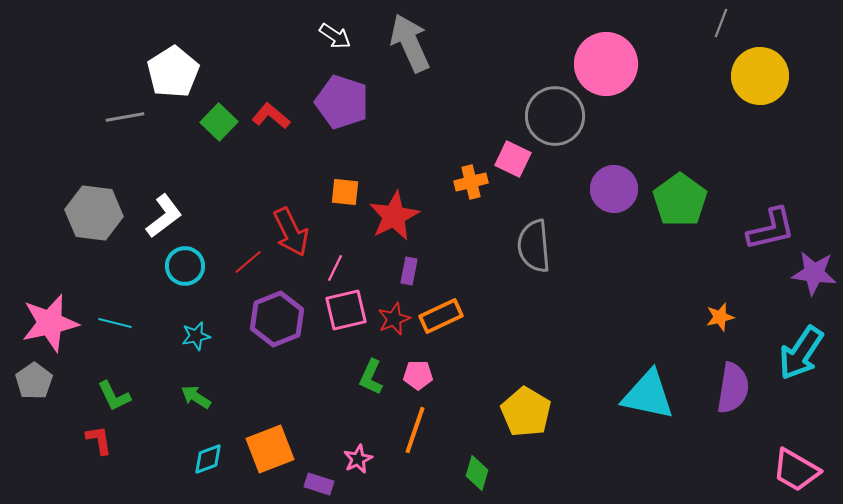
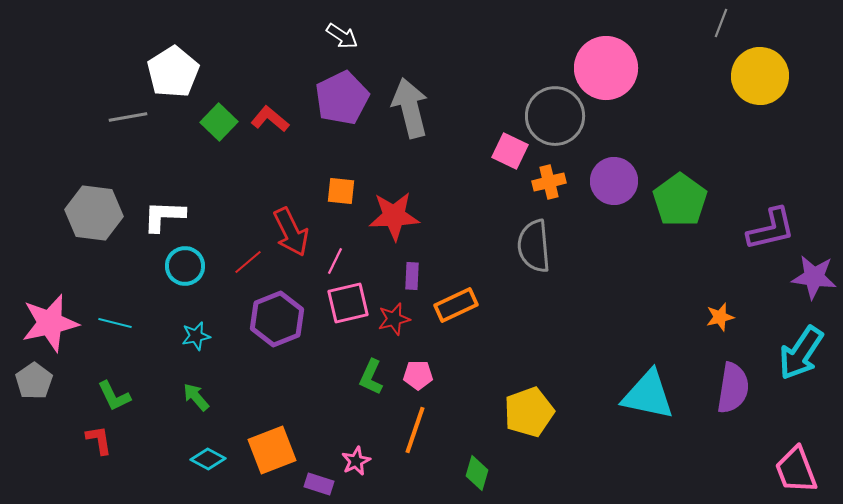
white arrow at (335, 36): moved 7 px right
gray arrow at (410, 43): moved 65 px down; rotated 10 degrees clockwise
pink circle at (606, 64): moved 4 px down
purple pentagon at (342, 102): moved 4 px up; rotated 28 degrees clockwise
red L-shape at (271, 116): moved 1 px left, 3 px down
gray line at (125, 117): moved 3 px right
pink square at (513, 159): moved 3 px left, 8 px up
orange cross at (471, 182): moved 78 px right
purple circle at (614, 189): moved 8 px up
orange square at (345, 192): moved 4 px left, 1 px up
white L-shape at (164, 216): rotated 141 degrees counterclockwise
red star at (394, 216): rotated 24 degrees clockwise
pink line at (335, 268): moved 7 px up
purple rectangle at (409, 271): moved 3 px right, 5 px down; rotated 8 degrees counterclockwise
purple star at (814, 273): moved 4 px down
pink square at (346, 310): moved 2 px right, 7 px up
orange rectangle at (441, 316): moved 15 px right, 11 px up
red star at (394, 319): rotated 8 degrees clockwise
green arrow at (196, 397): rotated 16 degrees clockwise
yellow pentagon at (526, 412): moved 3 px right; rotated 21 degrees clockwise
orange square at (270, 449): moved 2 px right, 1 px down
cyan diamond at (208, 459): rotated 48 degrees clockwise
pink star at (358, 459): moved 2 px left, 2 px down
pink trapezoid at (796, 470): rotated 39 degrees clockwise
